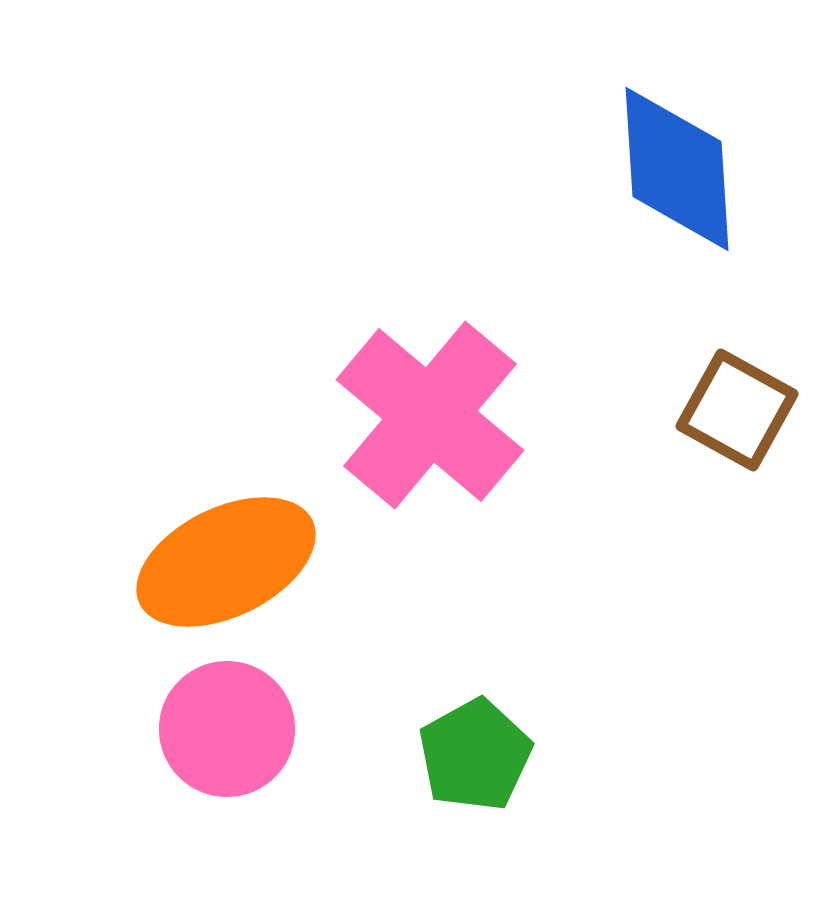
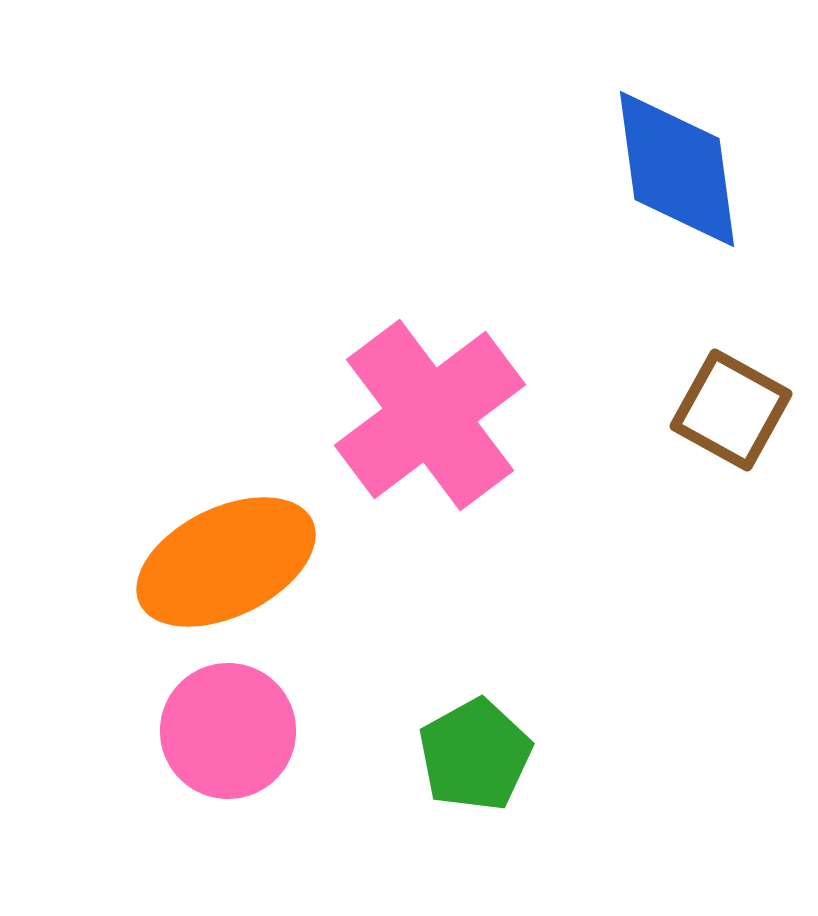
blue diamond: rotated 4 degrees counterclockwise
brown square: moved 6 px left
pink cross: rotated 13 degrees clockwise
pink circle: moved 1 px right, 2 px down
